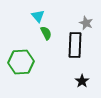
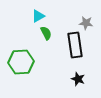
cyan triangle: rotated 40 degrees clockwise
gray star: rotated 16 degrees counterclockwise
black rectangle: rotated 10 degrees counterclockwise
black star: moved 4 px left, 2 px up; rotated 16 degrees counterclockwise
